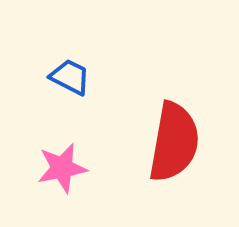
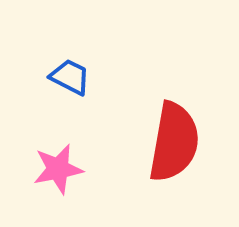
pink star: moved 4 px left, 1 px down
